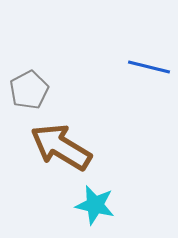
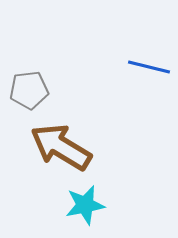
gray pentagon: rotated 21 degrees clockwise
cyan star: moved 10 px left; rotated 24 degrees counterclockwise
